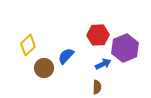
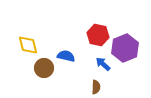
red hexagon: rotated 15 degrees clockwise
yellow diamond: rotated 60 degrees counterclockwise
blue semicircle: rotated 60 degrees clockwise
blue arrow: rotated 112 degrees counterclockwise
brown semicircle: moved 1 px left
